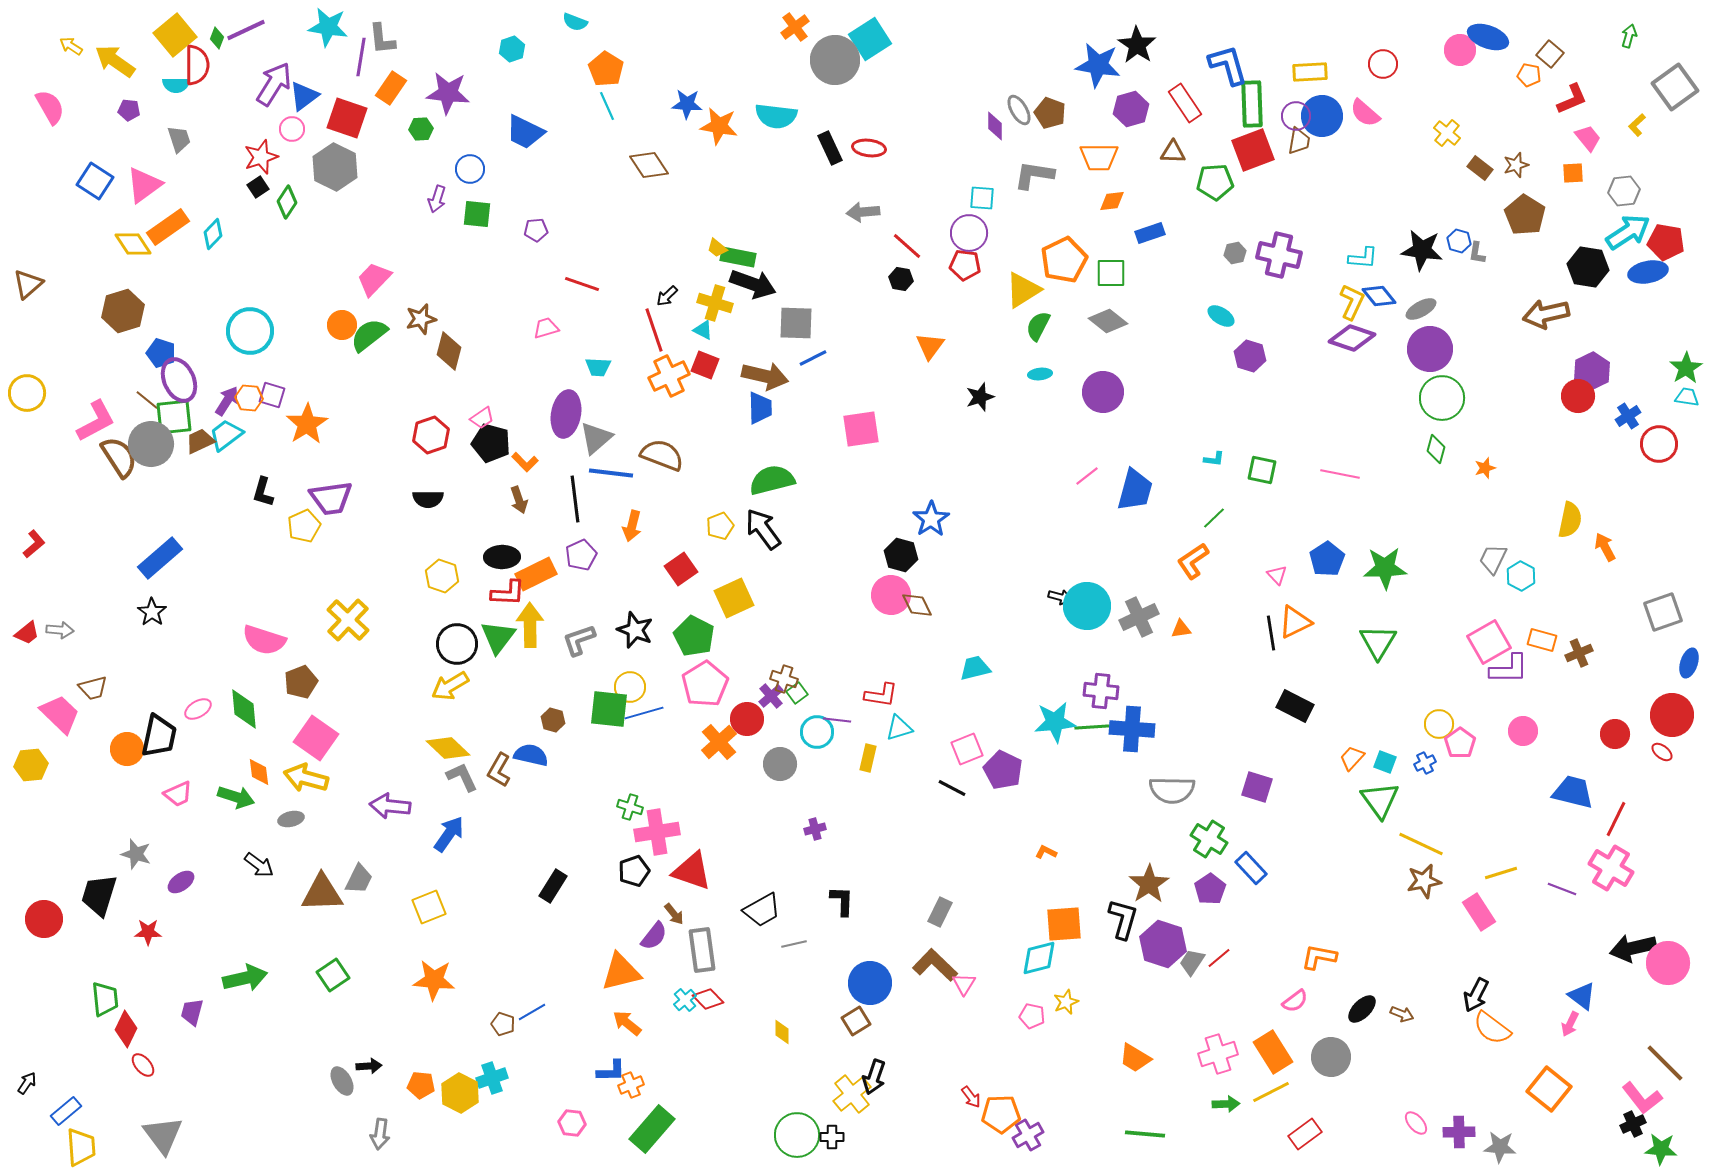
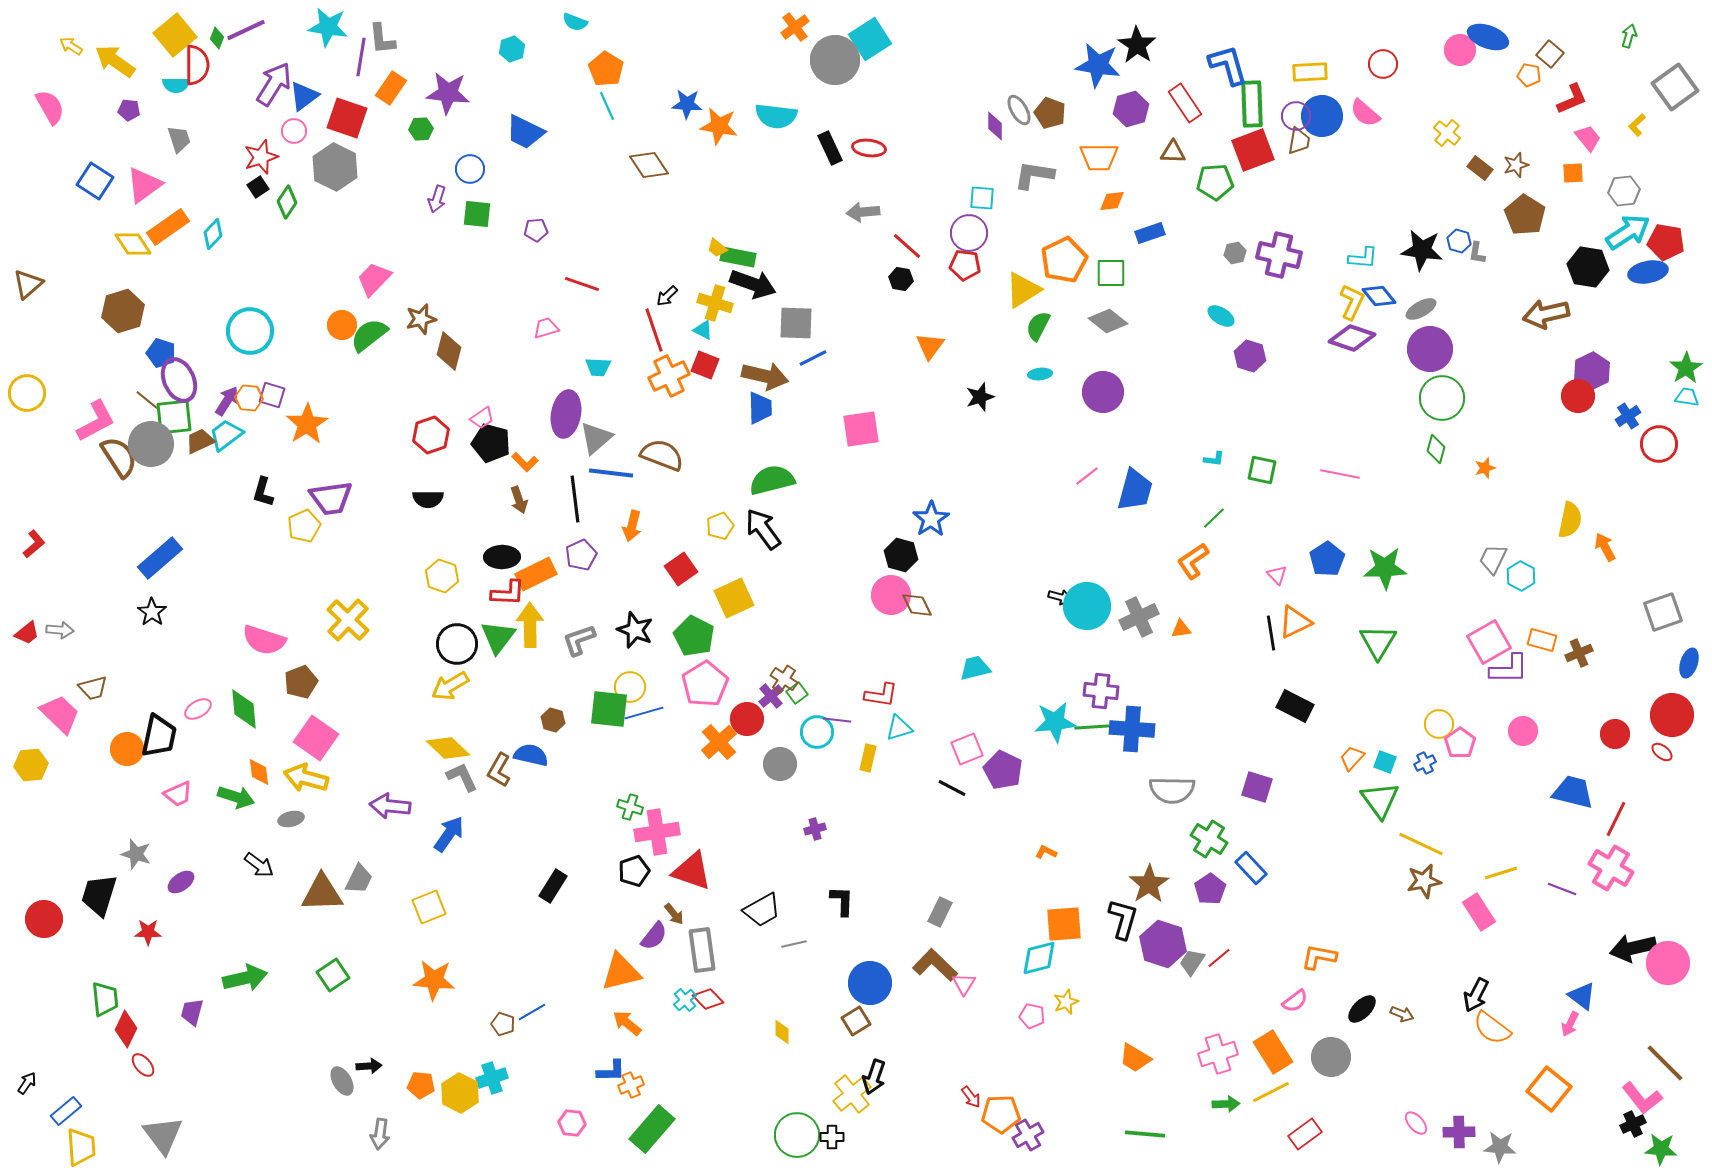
pink circle at (292, 129): moved 2 px right, 2 px down
brown cross at (784, 679): rotated 16 degrees clockwise
